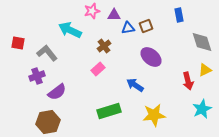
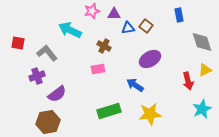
purple triangle: moved 1 px up
brown square: rotated 32 degrees counterclockwise
brown cross: rotated 24 degrees counterclockwise
purple ellipse: moved 1 px left, 2 px down; rotated 70 degrees counterclockwise
pink rectangle: rotated 32 degrees clockwise
purple semicircle: moved 2 px down
yellow star: moved 4 px left, 1 px up
